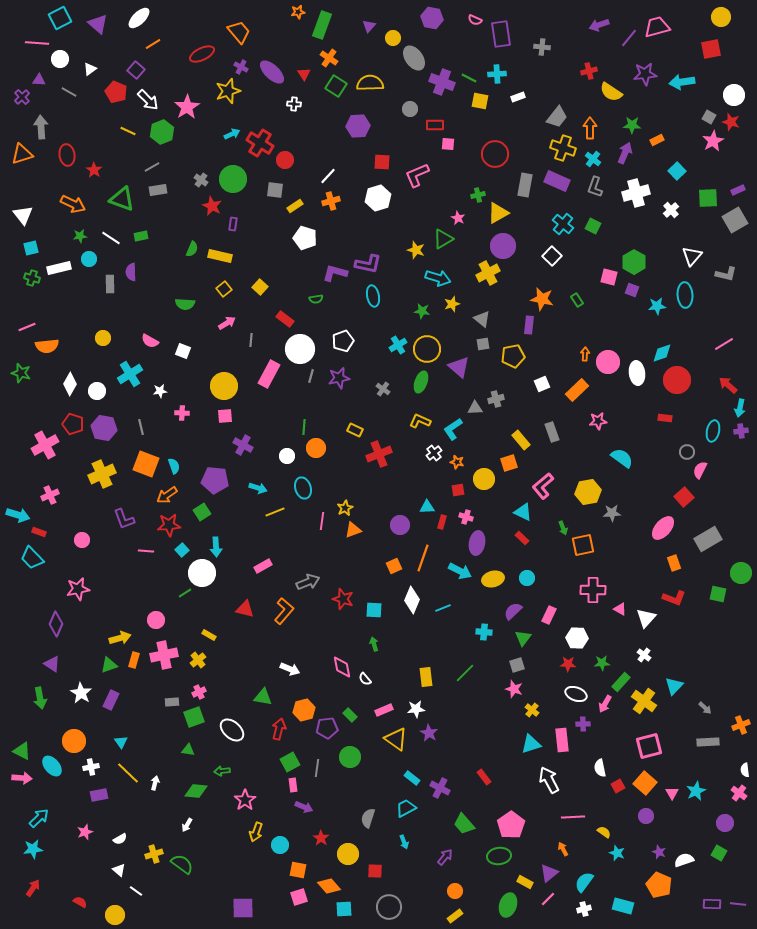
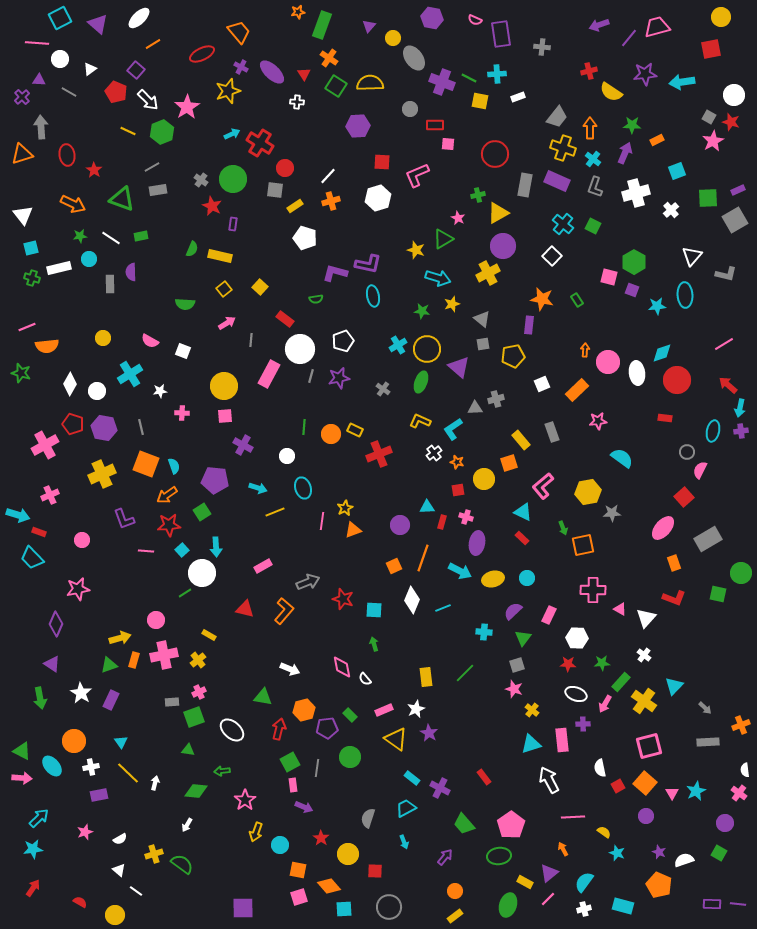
white cross at (294, 104): moved 3 px right, 2 px up
red circle at (285, 160): moved 8 px down
cyan square at (677, 171): rotated 24 degrees clockwise
orange arrow at (585, 354): moved 4 px up
orange circle at (316, 448): moved 15 px right, 14 px up
white star at (416, 709): rotated 18 degrees counterclockwise
